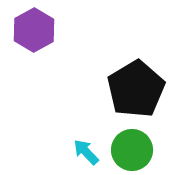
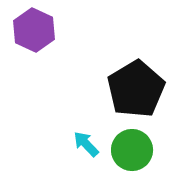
purple hexagon: rotated 6 degrees counterclockwise
cyan arrow: moved 8 px up
